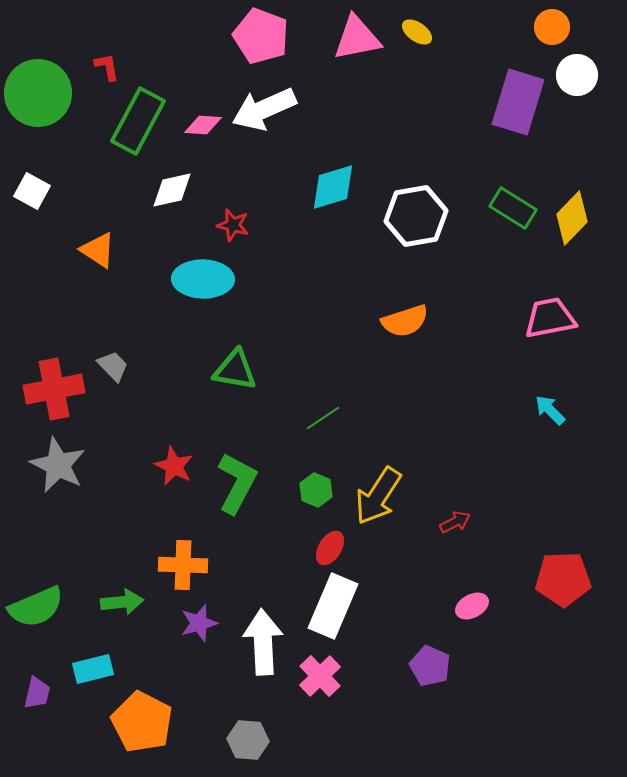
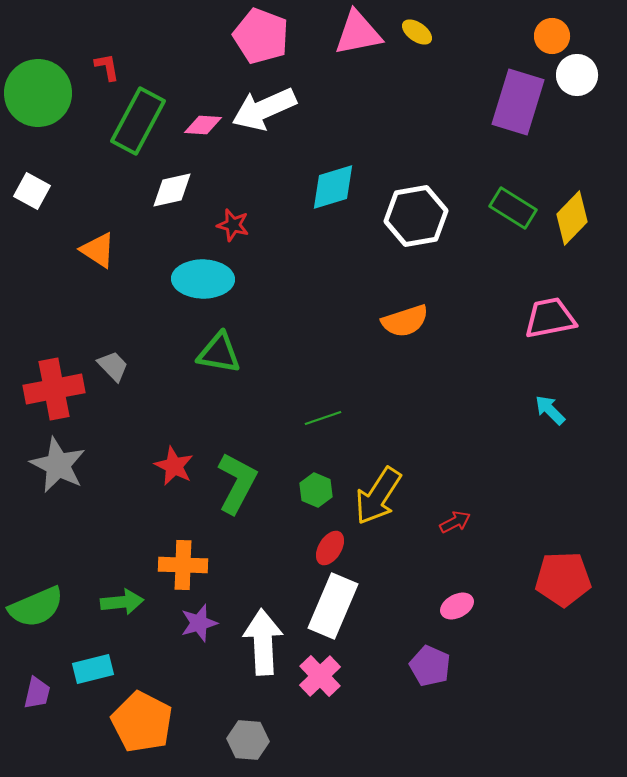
orange circle at (552, 27): moved 9 px down
pink triangle at (357, 38): moved 1 px right, 5 px up
green triangle at (235, 370): moved 16 px left, 17 px up
green line at (323, 418): rotated 15 degrees clockwise
pink ellipse at (472, 606): moved 15 px left
